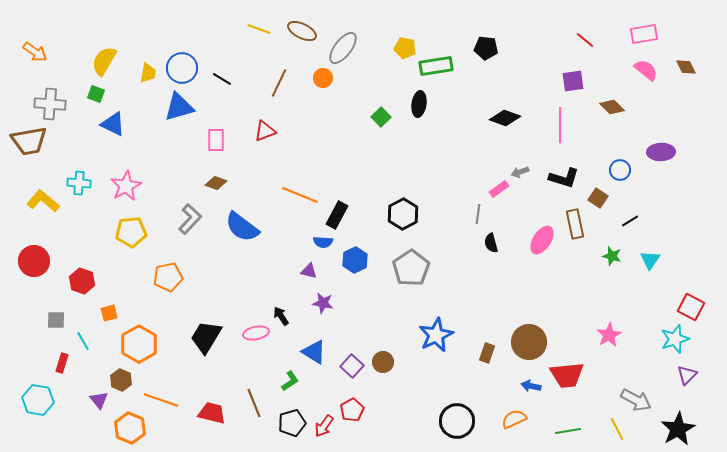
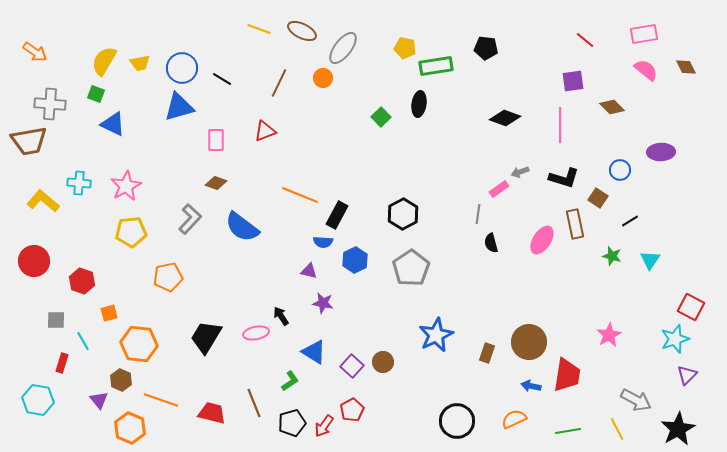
yellow trapezoid at (148, 73): moved 8 px left, 10 px up; rotated 70 degrees clockwise
orange hexagon at (139, 344): rotated 24 degrees counterclockwise
red trapezoid at (567, 375): rotated 75 degrees counterclockwise
